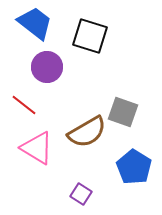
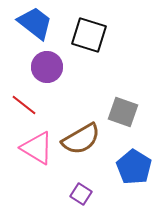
black square: moved 1 px left, 1 px up
brown semicircle: moved 6 px left, 7 px down
